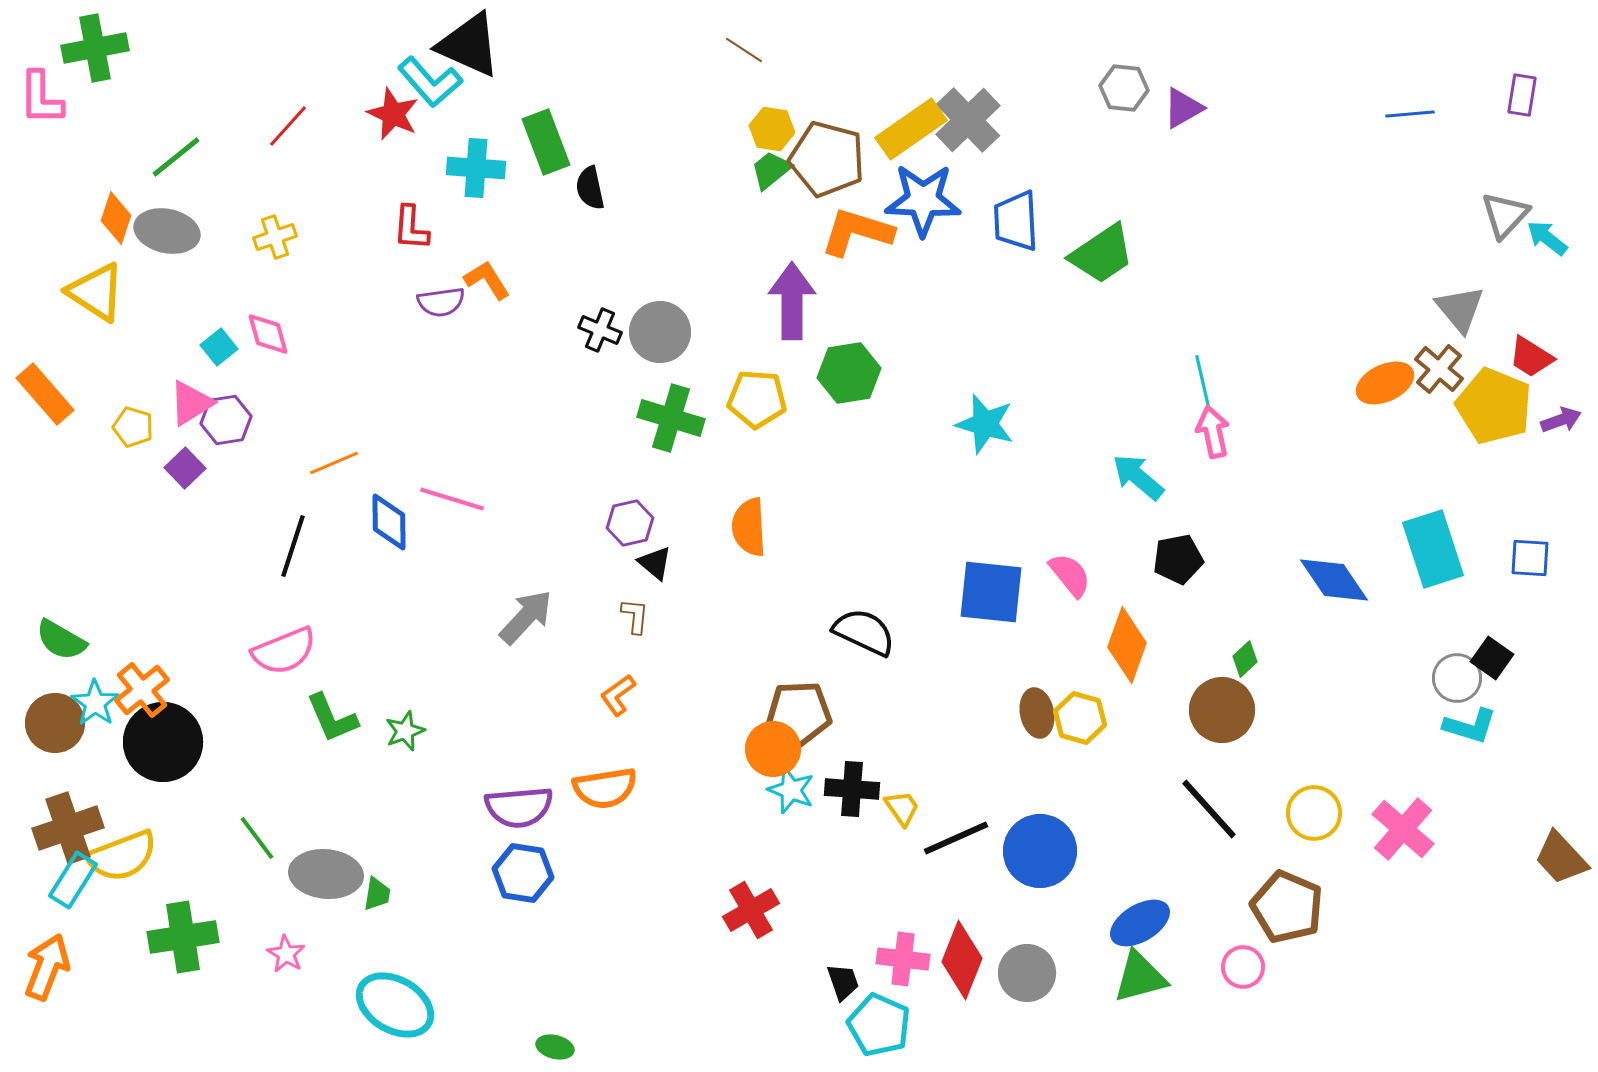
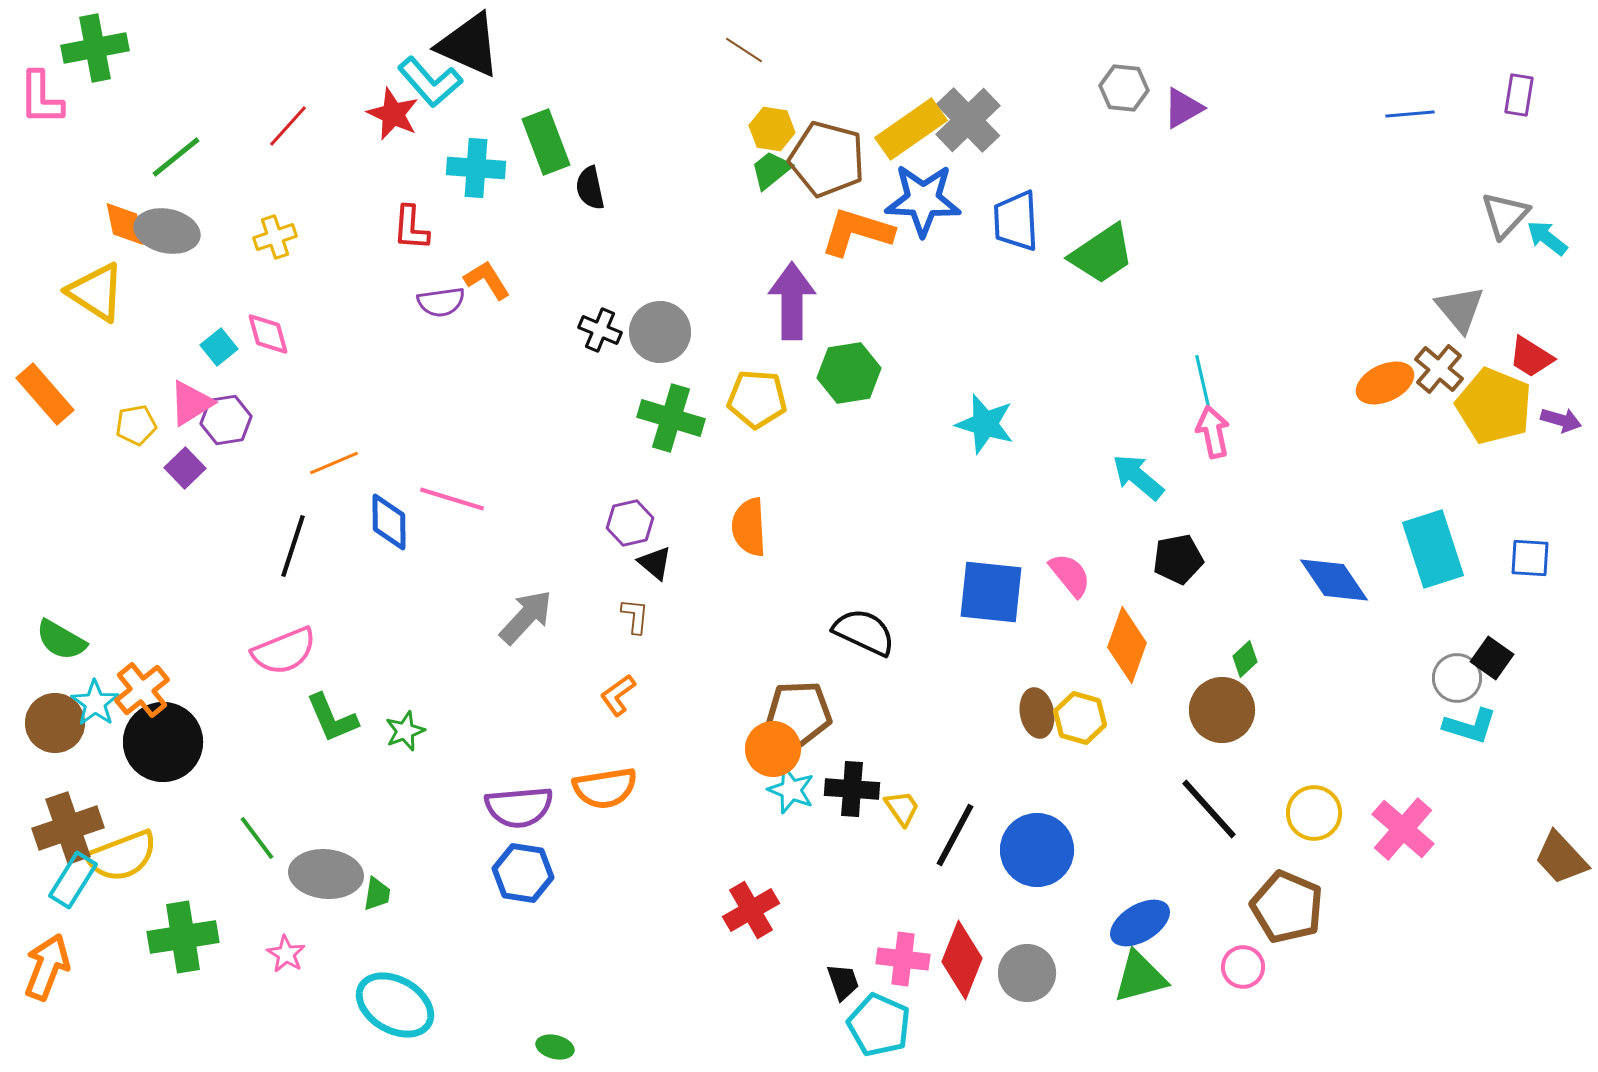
purple rectangle at (1522, 95): moved 3 px left
orange diamond at (116, 218): moved 9 px right, 6 px down; rotated 30 degrees counterclockwise
purple arrow at (1561, 420): rotated 36 degrees clockwise
yellow pentagon at (133, 427): moved 3 px right, 2 px up; rotated 27 degrees counterclockwise
black line at (956, 838): moved 1 px left, 3 px up; rotated 38 degrees counterclockwise
blue circle at (1040, 851): moved 3 px left, 1 px up
